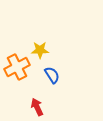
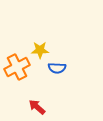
blue semicircle: moved 5 px right, 7 px up; rotated 126 degrees clockwise
red arrow: rotated 24 degrees counterclockwise
